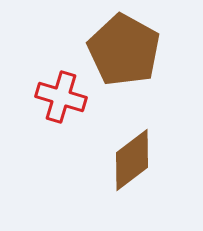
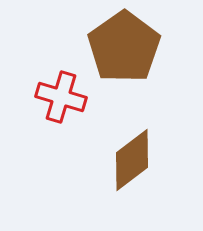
brown pentagon: moved 3 px up; rotated 8 degrees clockwise
